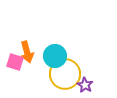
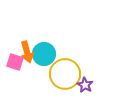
cyan circle: moved 11 px left, 2 px up
